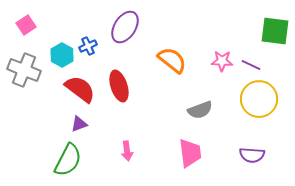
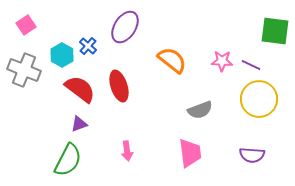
blue cross: rotated 24 degrees counterclockwise
